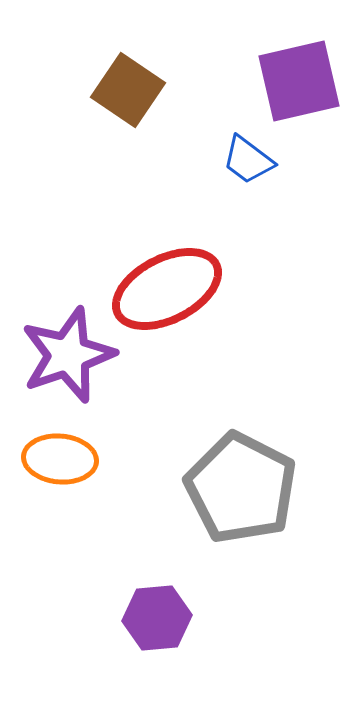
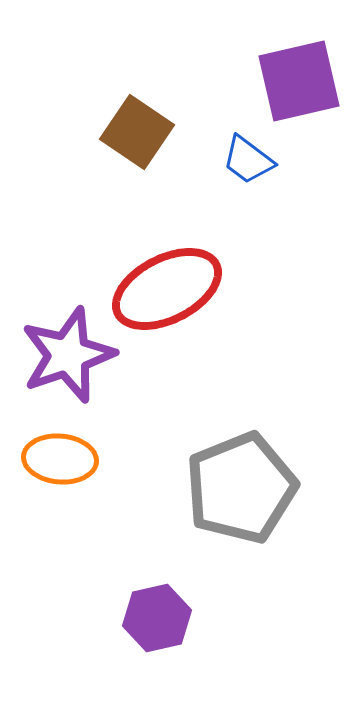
brown square: moved 9 px right, 42 px down
gray pentagon: rotated 23 degrees clockwise
purple hexagon: rotated 8 degrees counterclockwise
